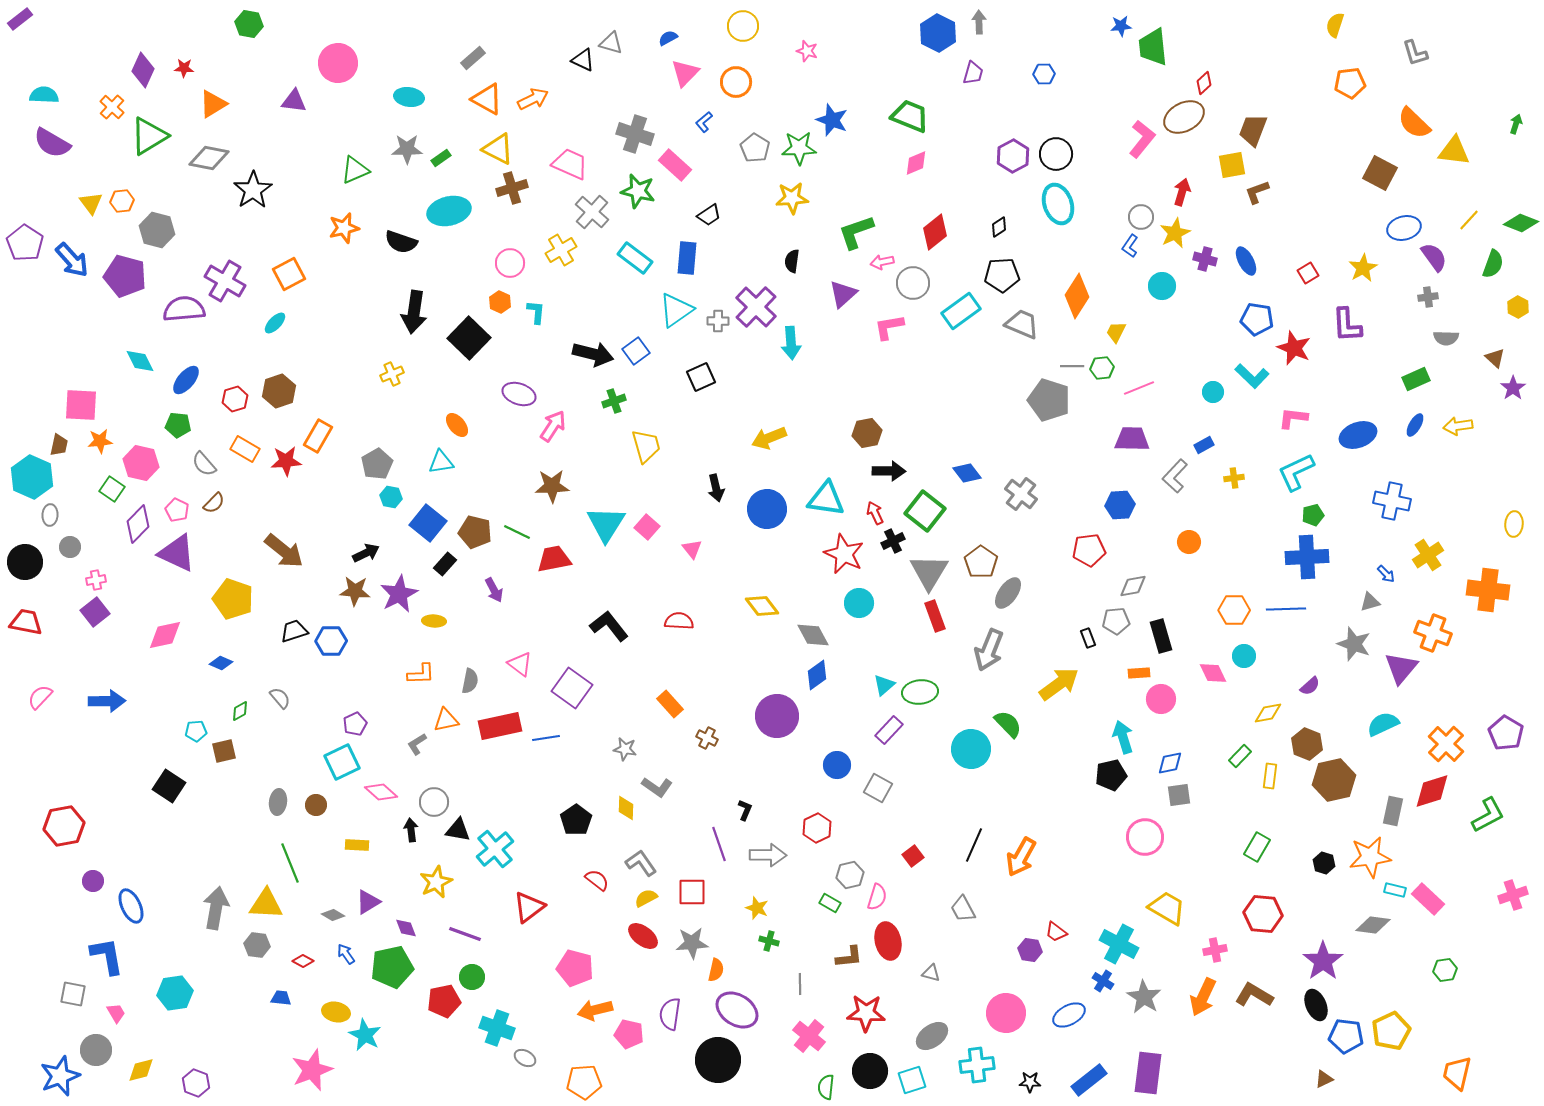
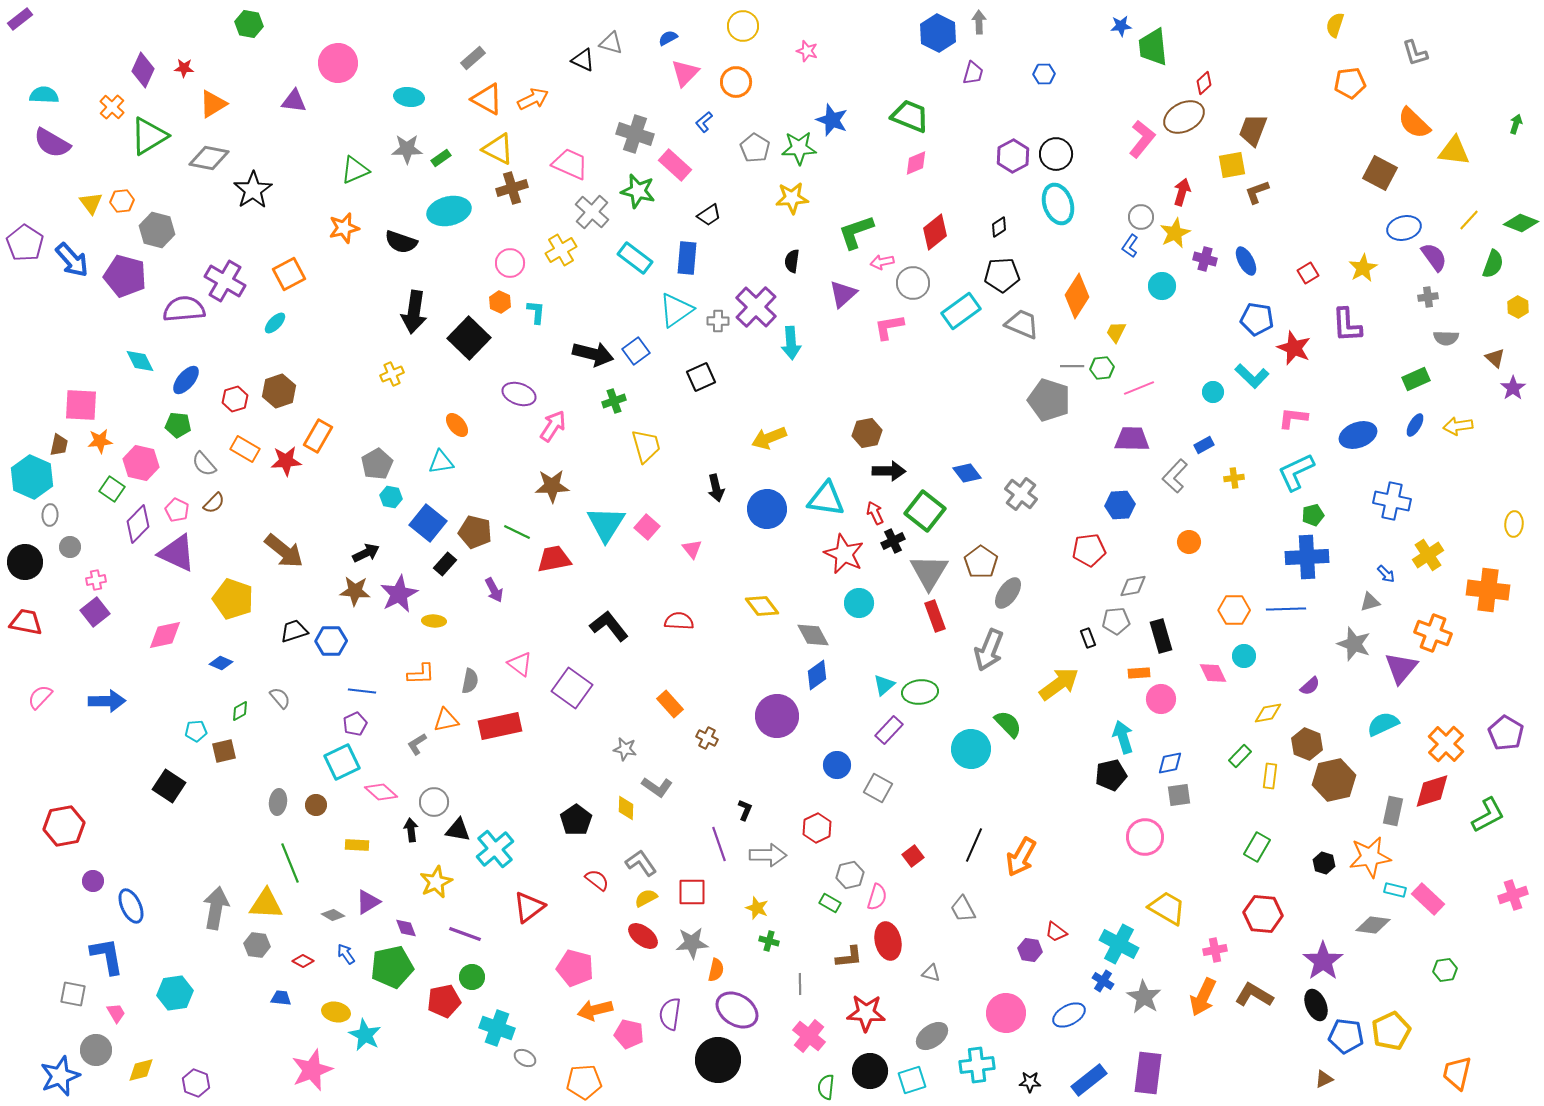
blue line at (546, 738): moved 184 px left, 47 px up; rotated 16 degrees clockwise
